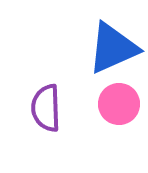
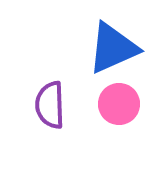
purple semicircle: moved 4 px right, 3 px up
